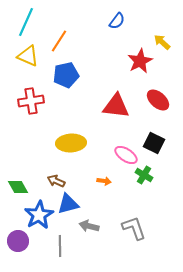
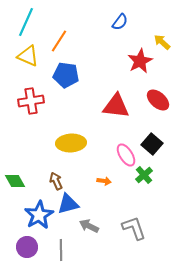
blue semicircle: moved 3 px right, 1 px down
blue pentagon: rotated 20 degrees clockwise
black square: moved 2 px left, 1 px down; rotated 15 degrees clockwise
pink ellipse: rotated 25 degrees clockwise
green cross: rotated 18 degrees clockwise
brown arrow: rotated 42 degrees clockwise
green diamond: moved 3 px left, 6 px up
gray arrow: rotated 12 degrees clockwise
purple circle: moved 9 px right, 6 px down
gray line: moved 1 px right, 4 px down
